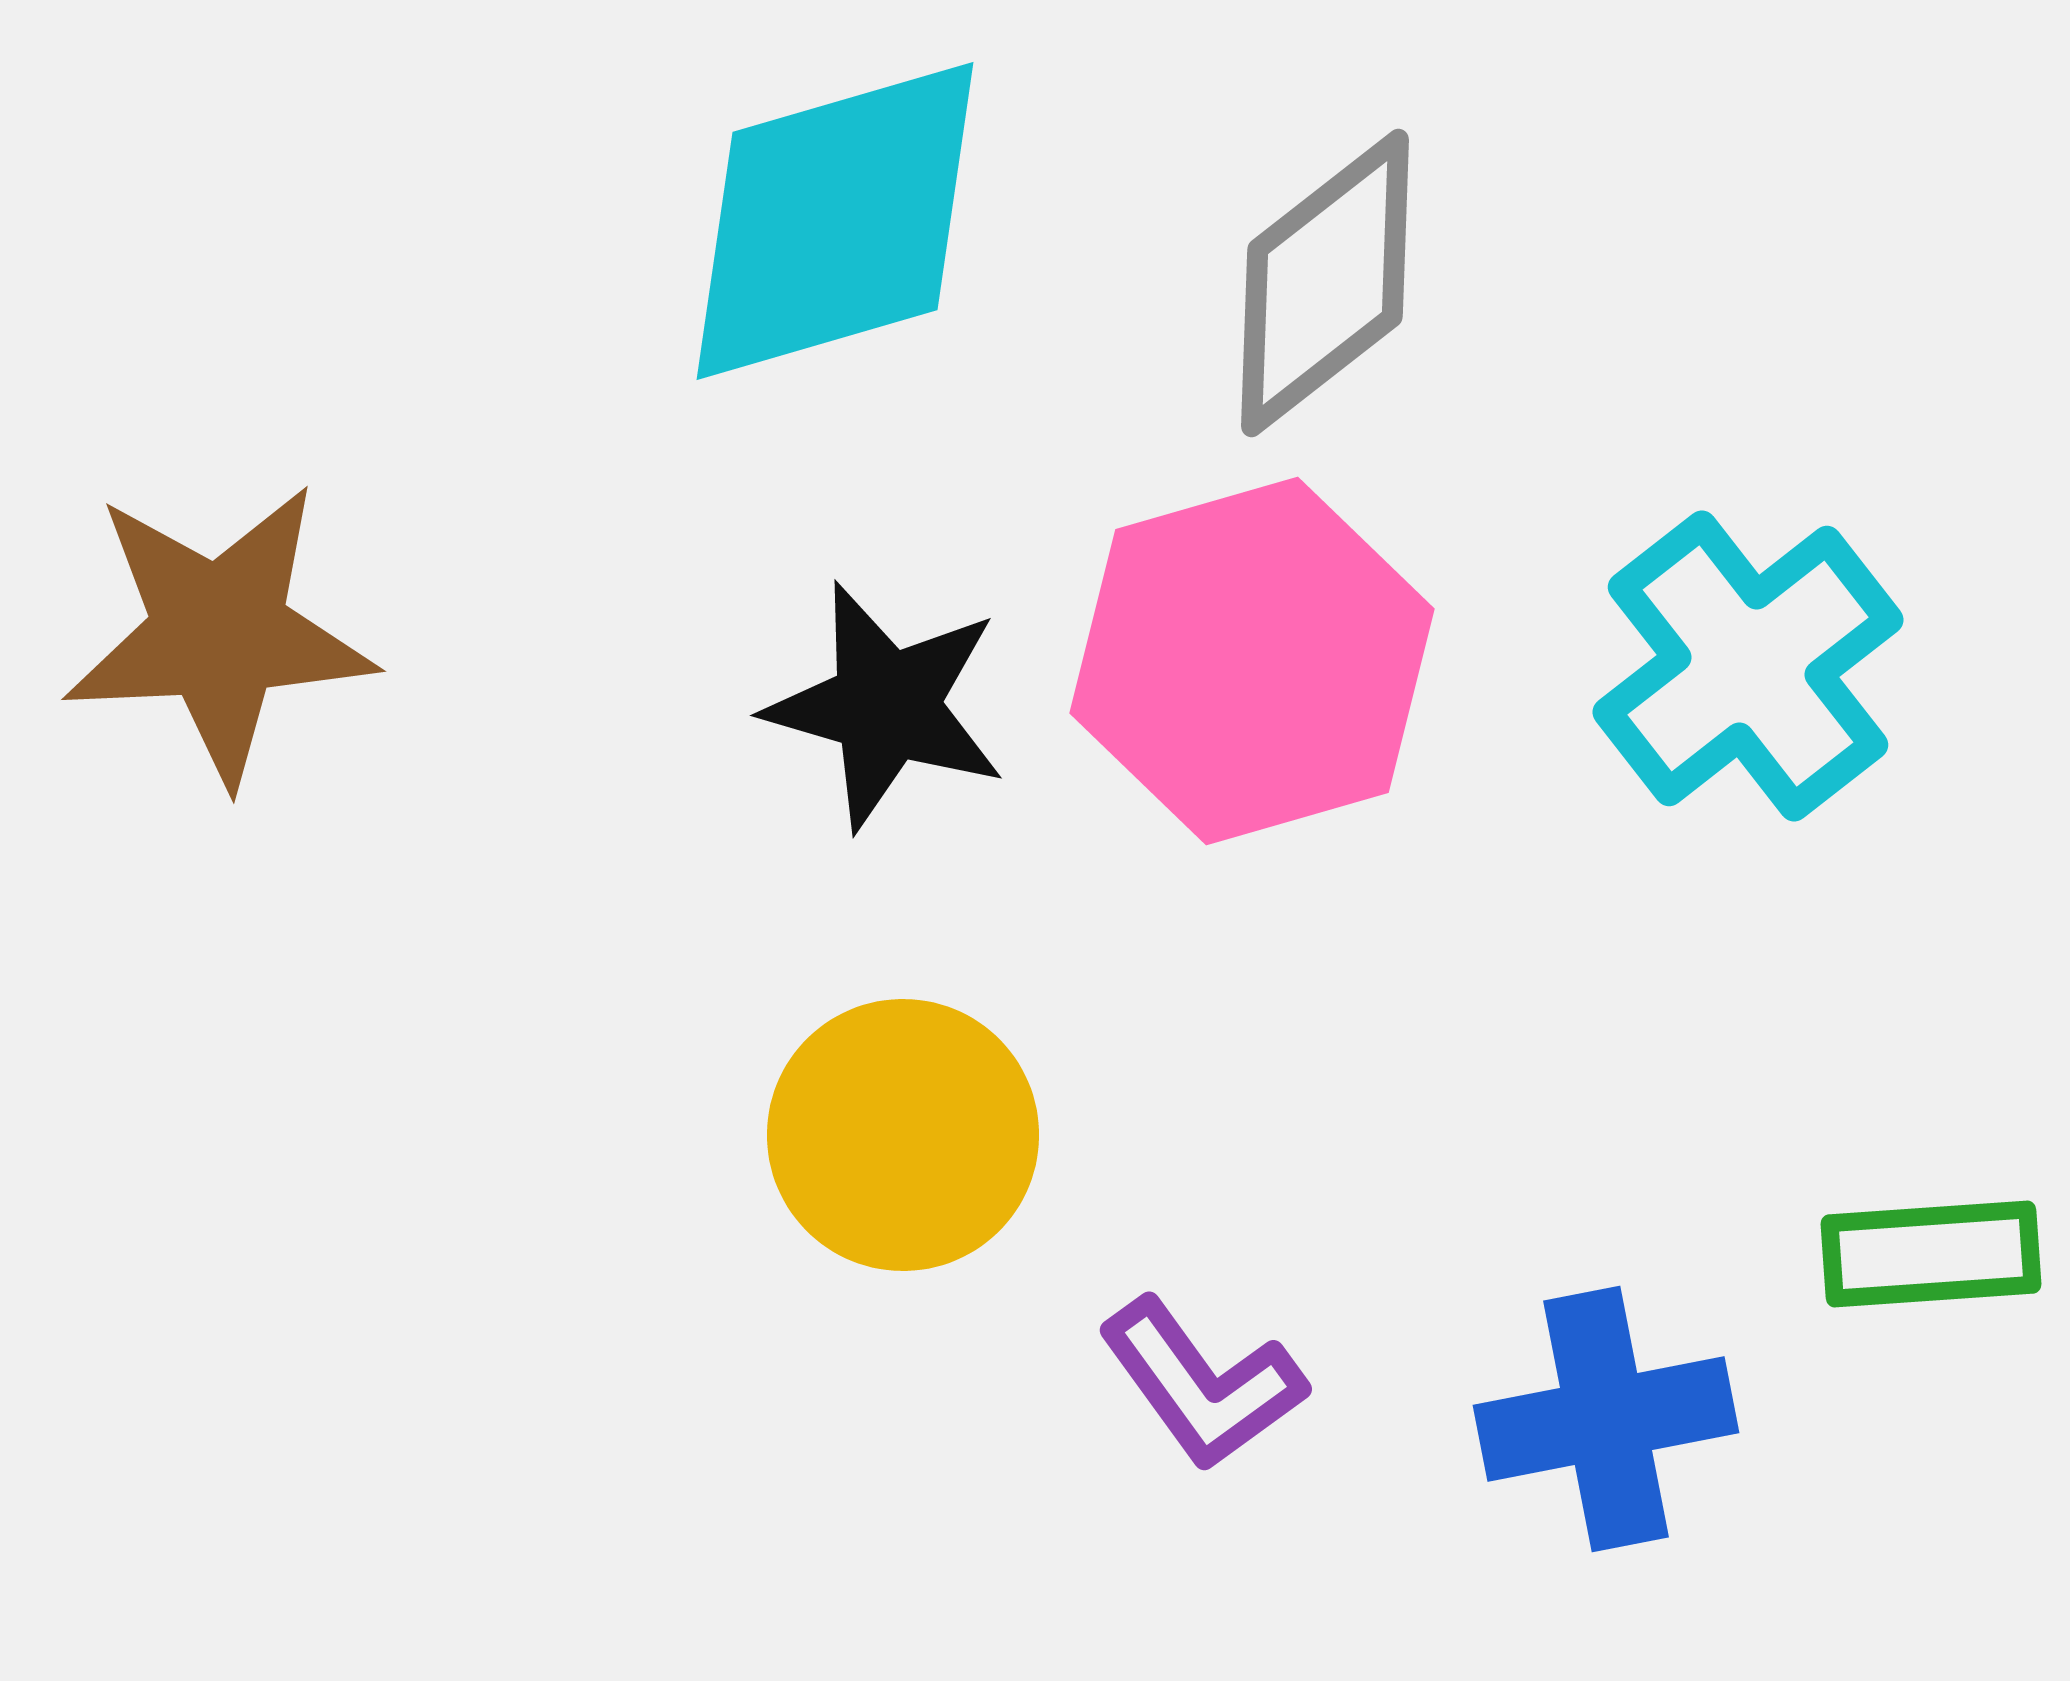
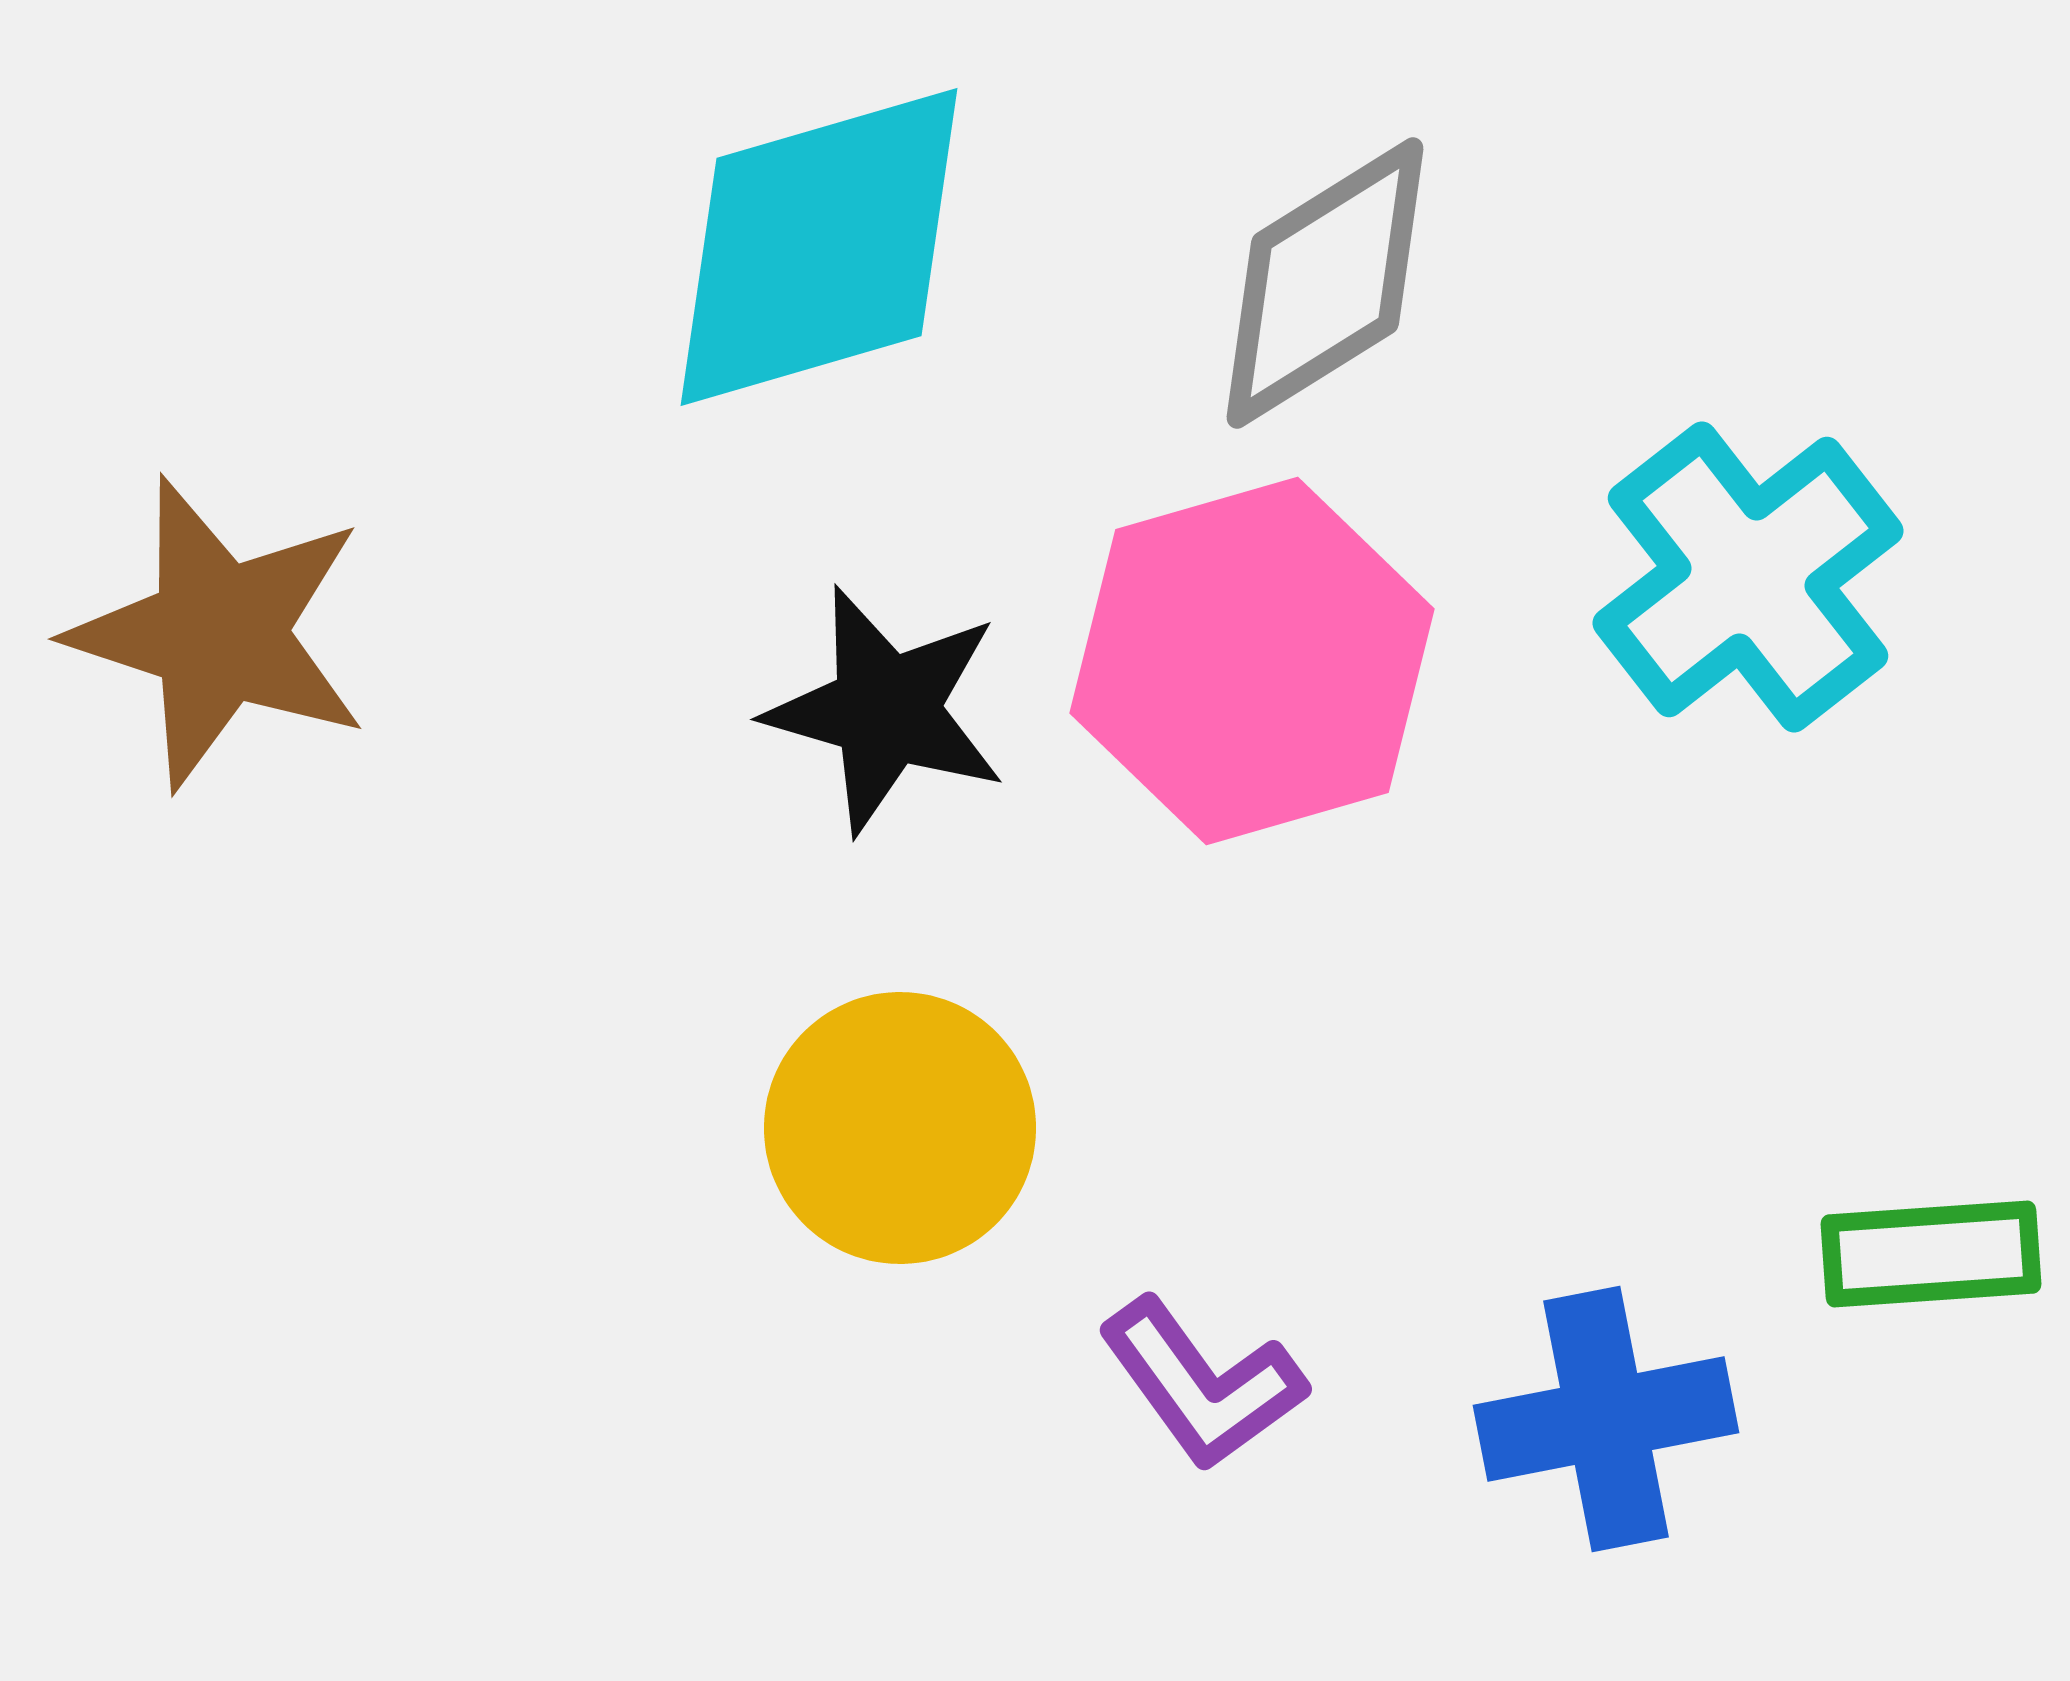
cyan diamond: moved 16 px left, 26 px down
gray diamond: rotated 6 degrees clockwise
brown star: rotated 21 degrees clockwise
cyan cross: moved 89 px up
black star: moved 4 px down
yellow circle: moved 3 px left, 7 px up
